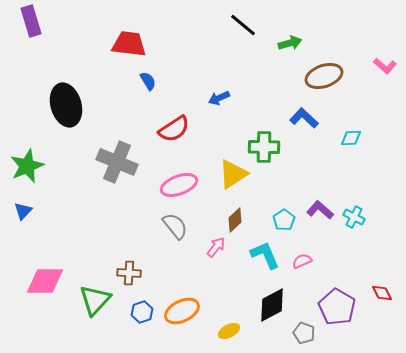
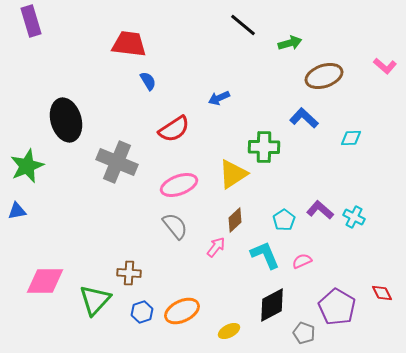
black ellipse: moved 15 px down
blue triangle: moved 6 px left; rotated 36 degrees clockwise
